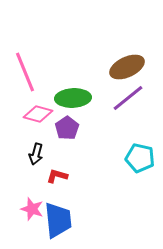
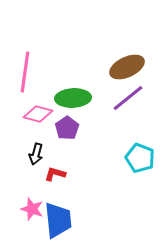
pink line: rotated 30 degrees clockwise
cyan pentagon: rotated 8 degrees clockwise
red L-shape: moved 2 px left, 2 px up
